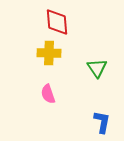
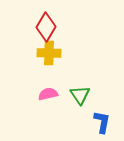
red diamond: moved 11 px left, 5 px down; rotated 36 degrees clockwise
green triangle: moved 17 px left, 27 px down
pink semicircle: rotated 96 degrees clockwise
